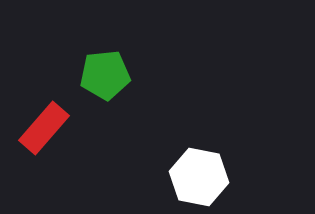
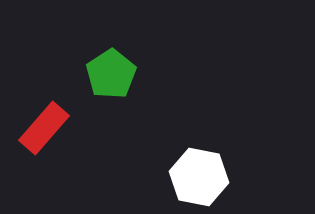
green pentagon: moved 6 px right, 1 px up; rotated 27 degrees counterclockwise
